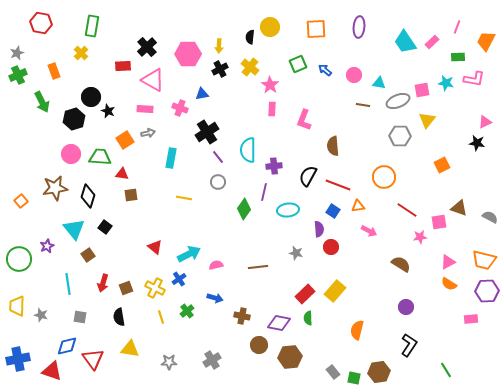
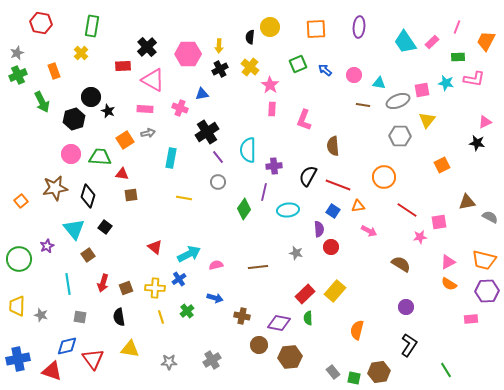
brown triangle at (459, 208): moved 8 px right, 6 px up; rotated 30 degrees counterclockwise
yellow cross at (155, 288): rotated 24 degrees counterclockwise
